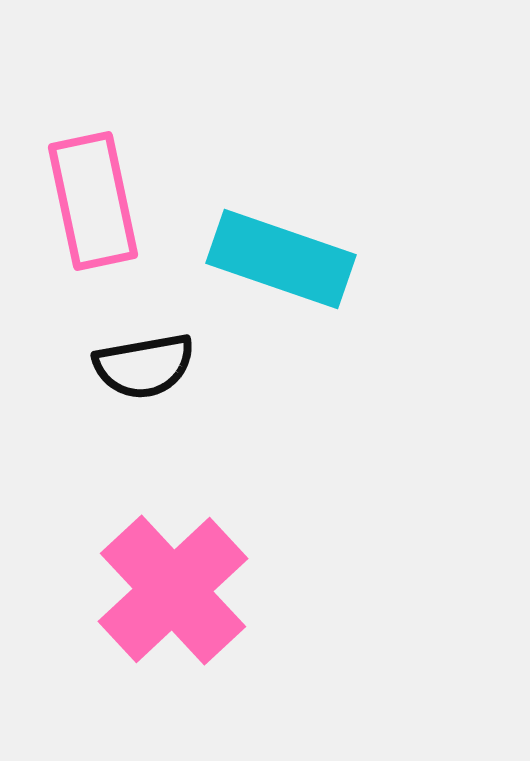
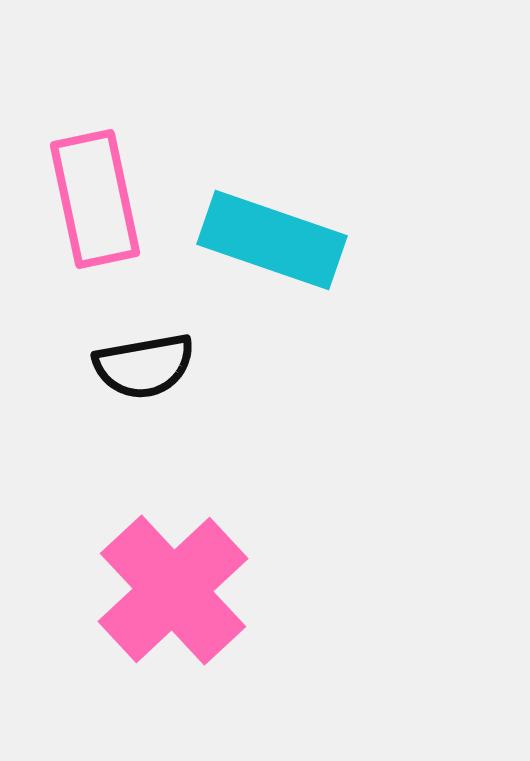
pink rectangle: moved 2 px right, 2 px up
cyan rectangle: moved 9 px left, 19 px up
